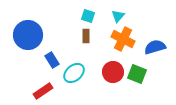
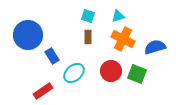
cyan triangle: rotated 32 degrees clockwise
brown rectangle: moved 2 px right, 1 px down
blue rectangle: moved 4 px up
red circle: moved 2 px left, 1 px up
